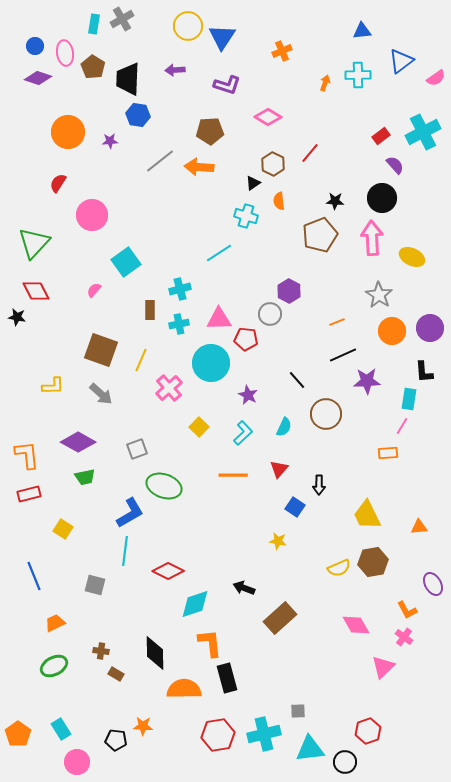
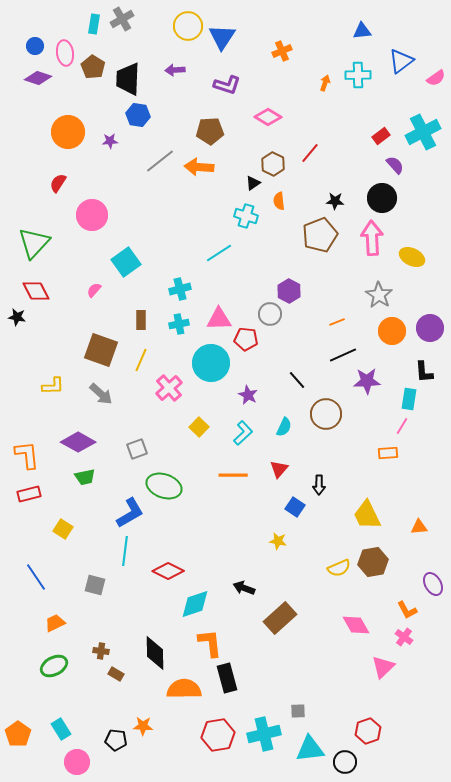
brown rectangle at (150, 310): moved 9 px left, 10 px down
blue line at (34, 576): moved 2 px right, 1 px down; rotated 12 degrees counterclockwise
